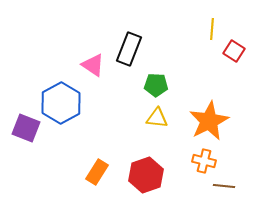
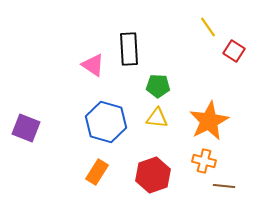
yellow line: moved 4 px left, 2 px up; rotated 40 degrees counterclockwise
black rectangle: rotated 24 degrees counterclockwise
green pentagon: moved 2 px right, 1 px down
blue hexagon: moved 45 px right, 19 px down; rotated 15 degrees counterclockwise
red hexagon: moved 7 px right
